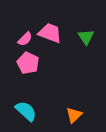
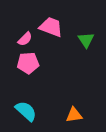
pink trapezoid: moved 1 px right, 6 px up
green triangle: moved 3 px down
pink pentagon: rotated 30 degrees counterclockwise
orange triangle: rotated 36 degrees clockwise
